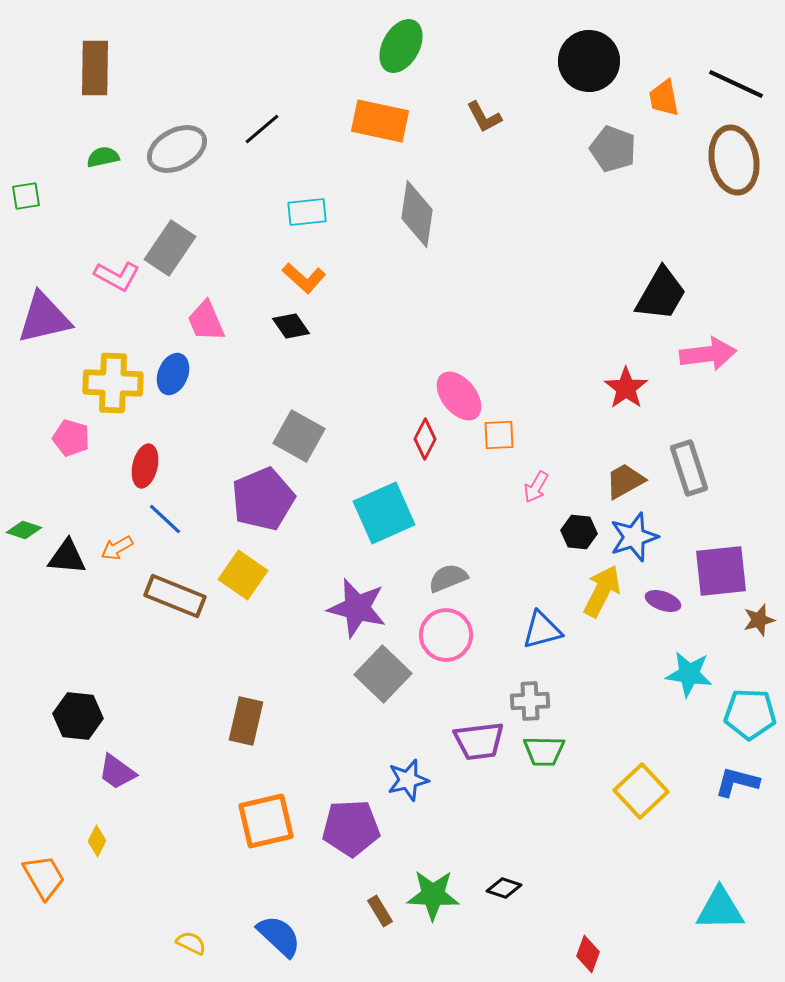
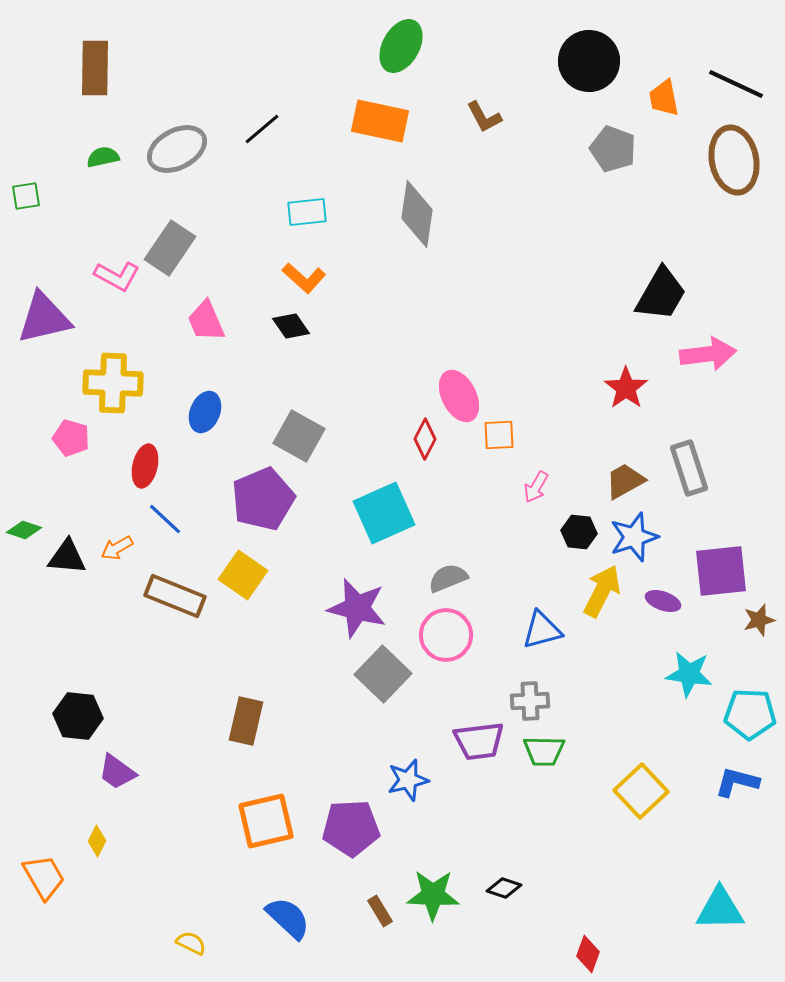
blue ellipse at (173, 374): moved 32 px right, 38 px down
pink ellipse at (459, 396): rotated 12 degrees clockwise
blue semicircle at (279, 936): moved 9 px right, 18 px up
